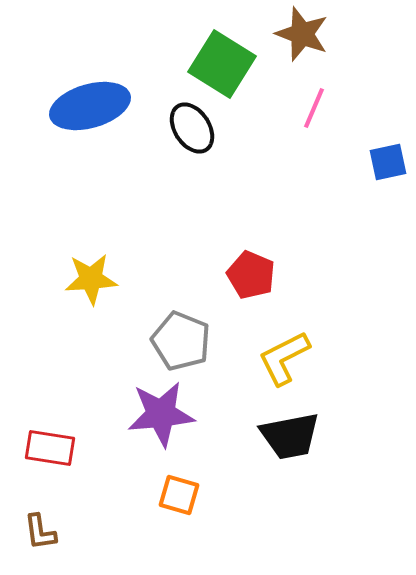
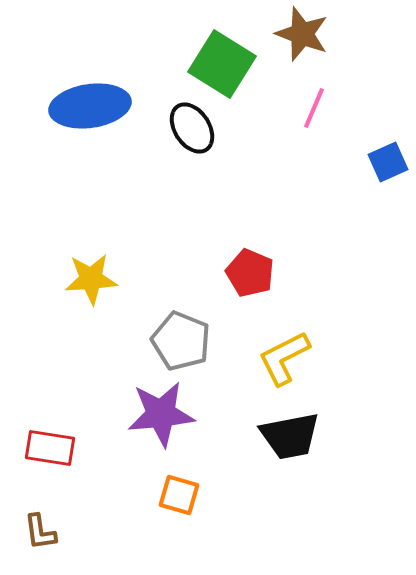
blue ellipse: rotated 8 degrees clockwise
blue square: rotated 12 degrees counterclockwise
red pentagon: moved 1 px left, 2 px up
